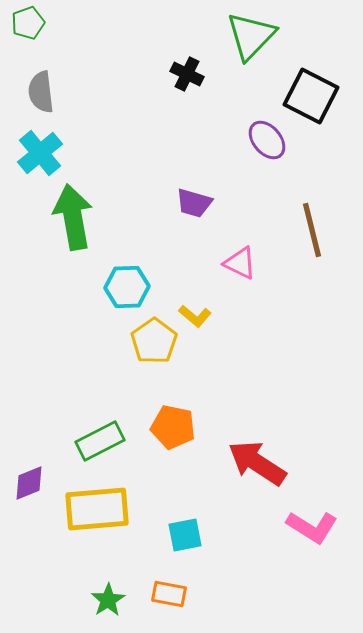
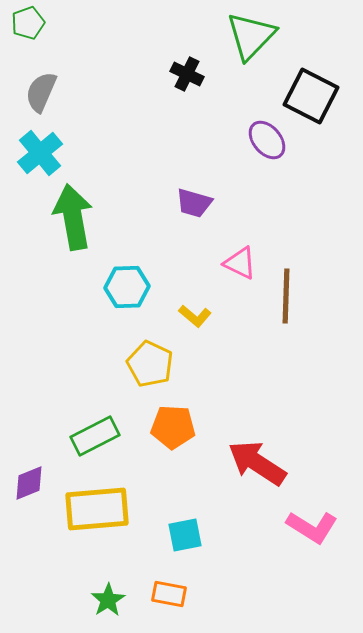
gray semicircle: rotated 30 degrees clockwise
brown line: moved 26 px left, 66 px down; rotated 16 degrees clockwise
yellow pentagon: moved 4 px left, 23 px down; rotated 12 degrees counterclockwise
orange pentagon: rotated 9 degrees counterclockwise
green rectangle: moved 5 px left, 5 px up
